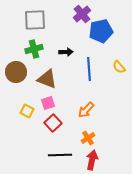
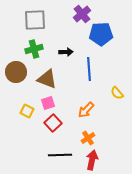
blue pentagon: moved 3 px down; rotated 10 degrees clockwise
yellow semicircle: moved 2 px left, 26 px down
